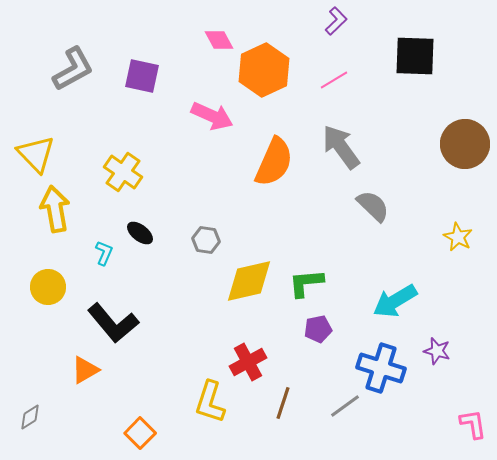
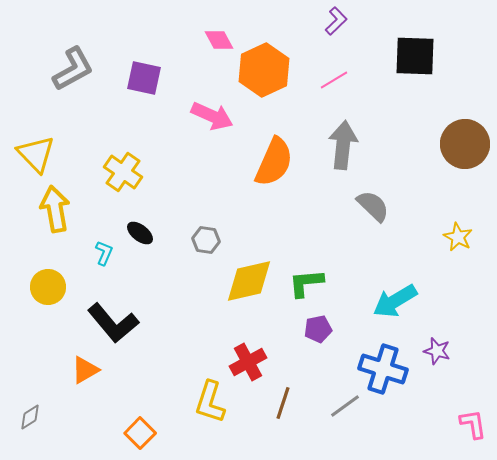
purple square: moved 2 px right, 2 px down
gray arrow: moved 2 px right, 2 px up; rotated 42 degrees clockwise
blue cross: moved 2 px right, 1 px down
